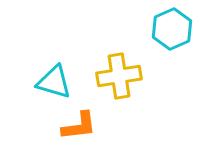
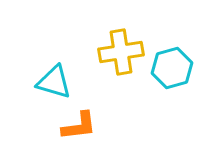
cyan hexagon: moved 39 px down; rotated 9 degrees clockwise
yellow cross: moved 2 px right, 24 px up
